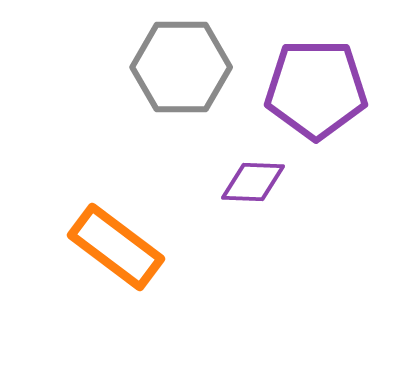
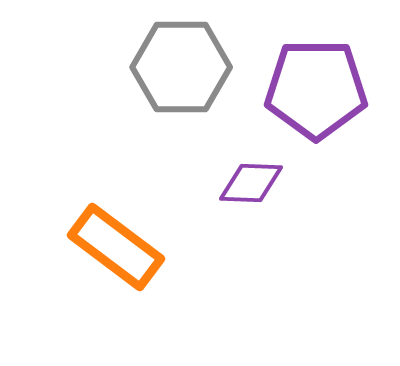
purple diamond: moved 2 px left, 1 px down
